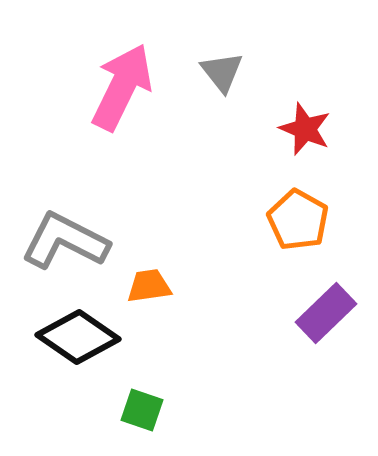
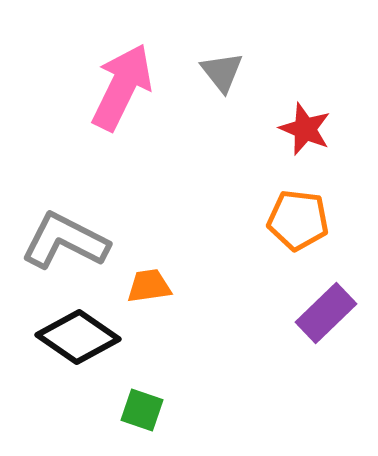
orange pentagon: rotated 22 degrees counterclockwise
